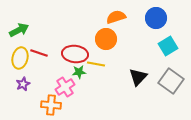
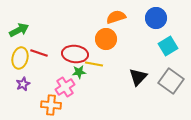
yellow line: moved 2 px left
